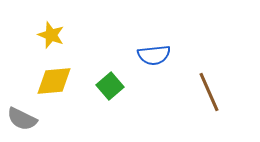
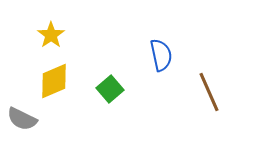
yellow star: rotated 16 degrees clockwise
blue semicircle: moved 7 px right; rotated 96 degrees counterclockwise
yellow diamond: rotated 18 degrees counterclockwise
green square: moved 3 px down
